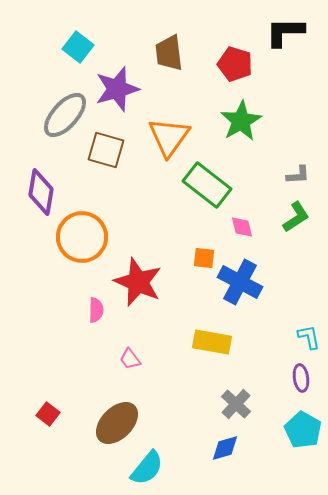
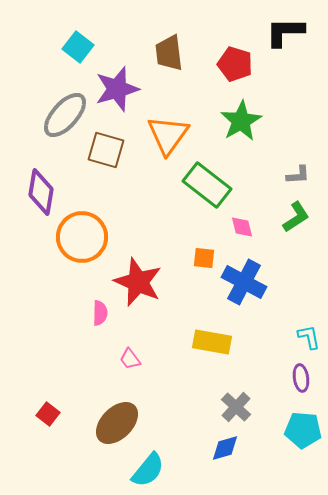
orange triangle: moved 1 px left, 2 px up
blue cross: moved 4 px right
pink semicircle: moved 4 px right, 3 px down
gray cross: moved 3 px down
cyan pentagon: rotated 24 degrees counterclockwise
cyan semicircle: moved 1 px right, 2 px down
